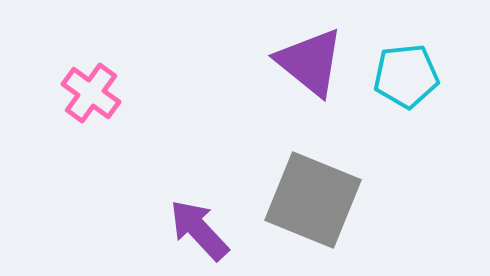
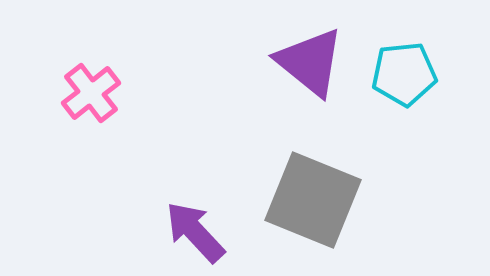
cyan pentagon: moved 2 px left, 2 px up
pink cross: rotated 16 degrees clockwise
purple arrow: moved 4 px left, 2 px down
